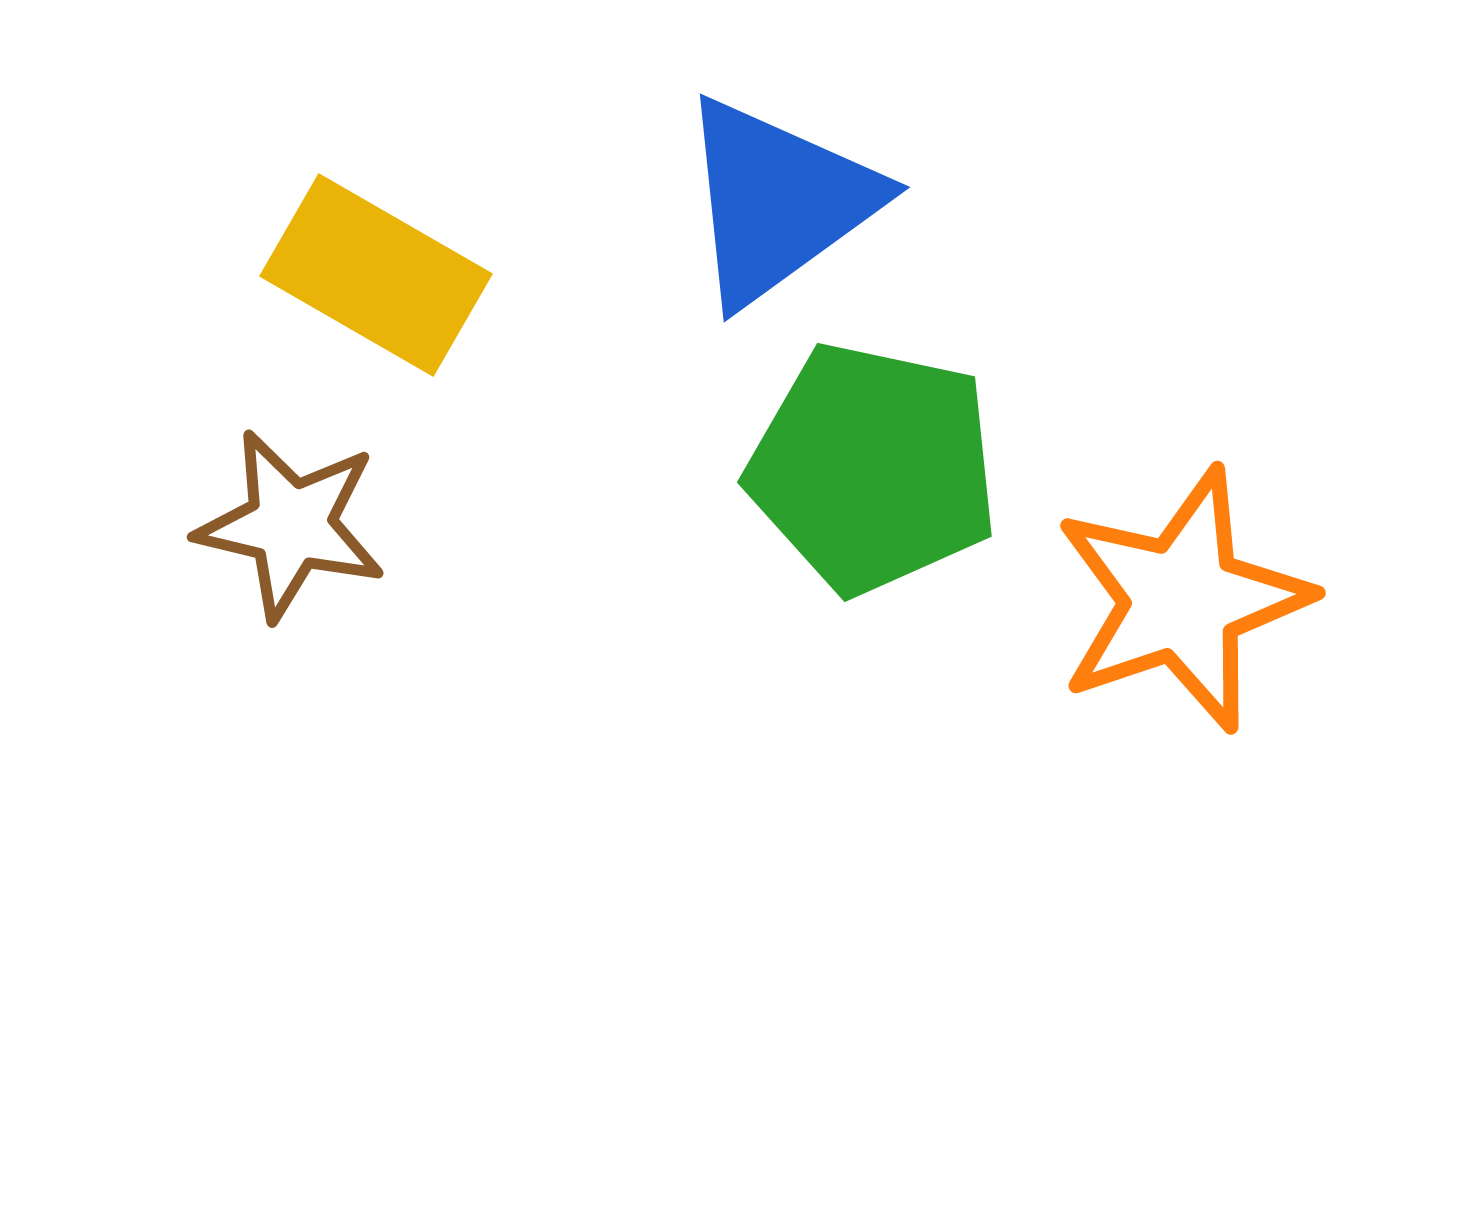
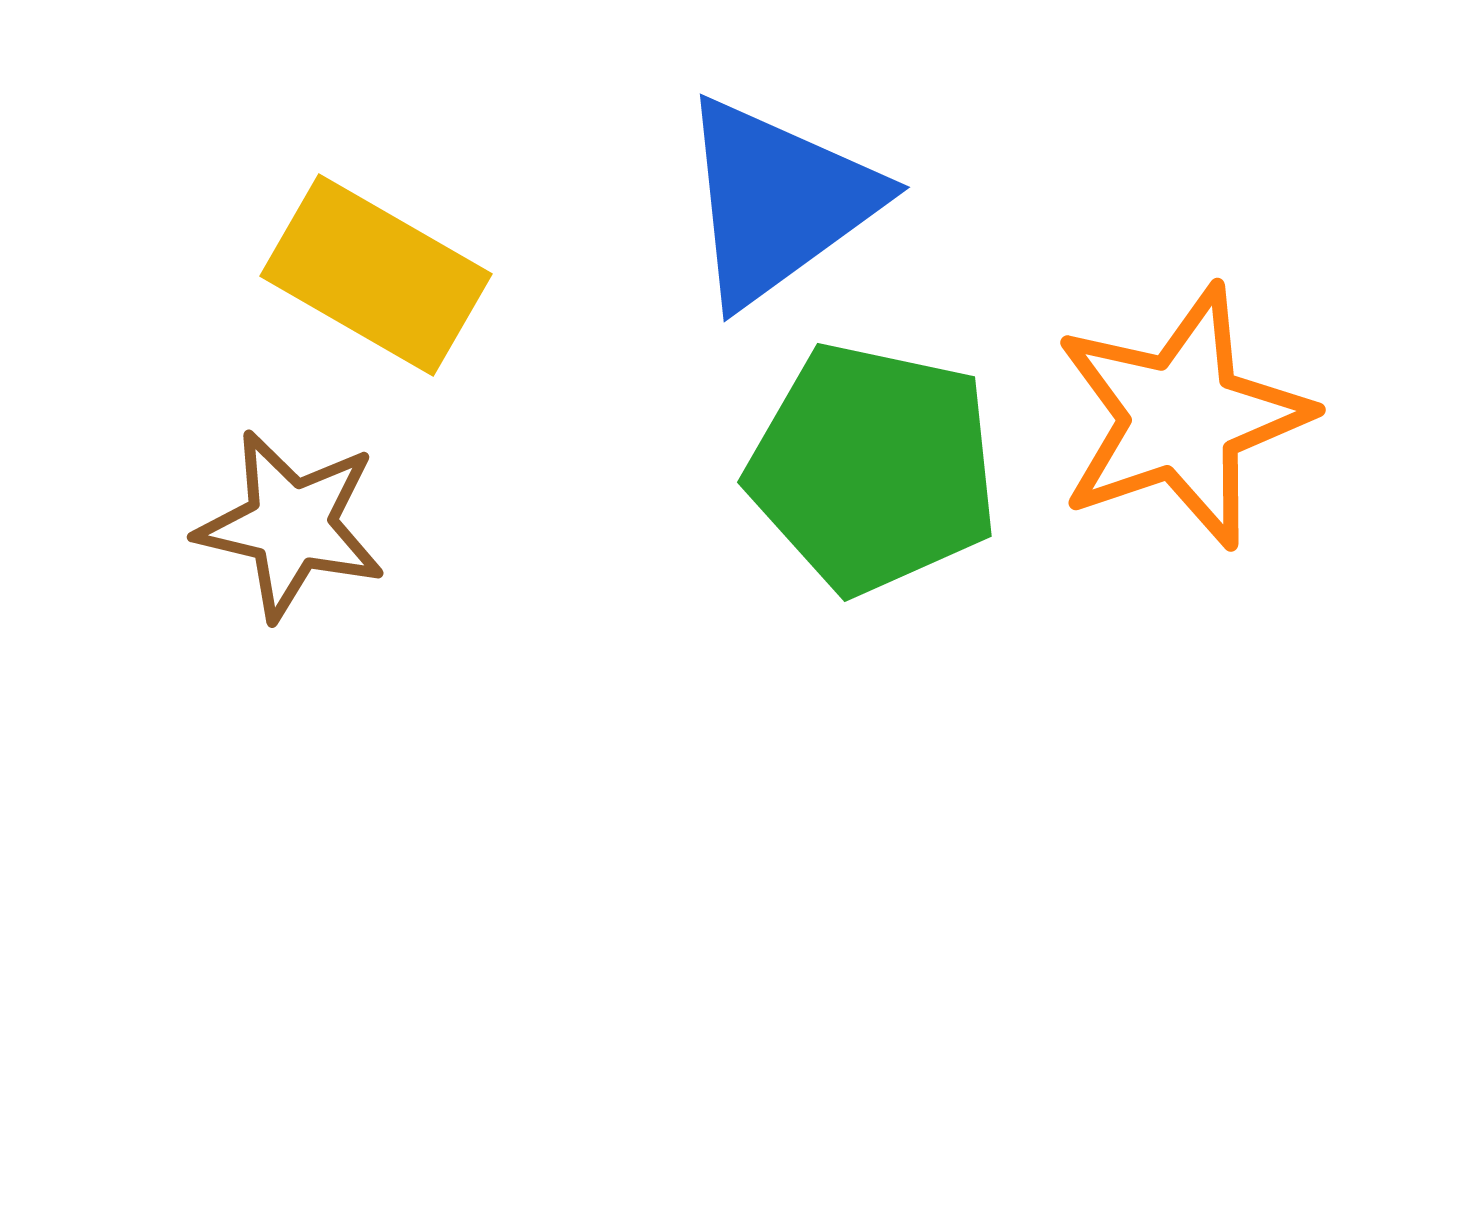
orange star: moved 183 px up
